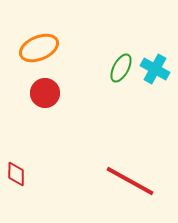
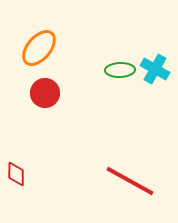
orange ellipse: rotated 27 degrees counterclockwise
green ellipse: moved 1 px left, 2 px down; rotated 60 degrees clockwise
